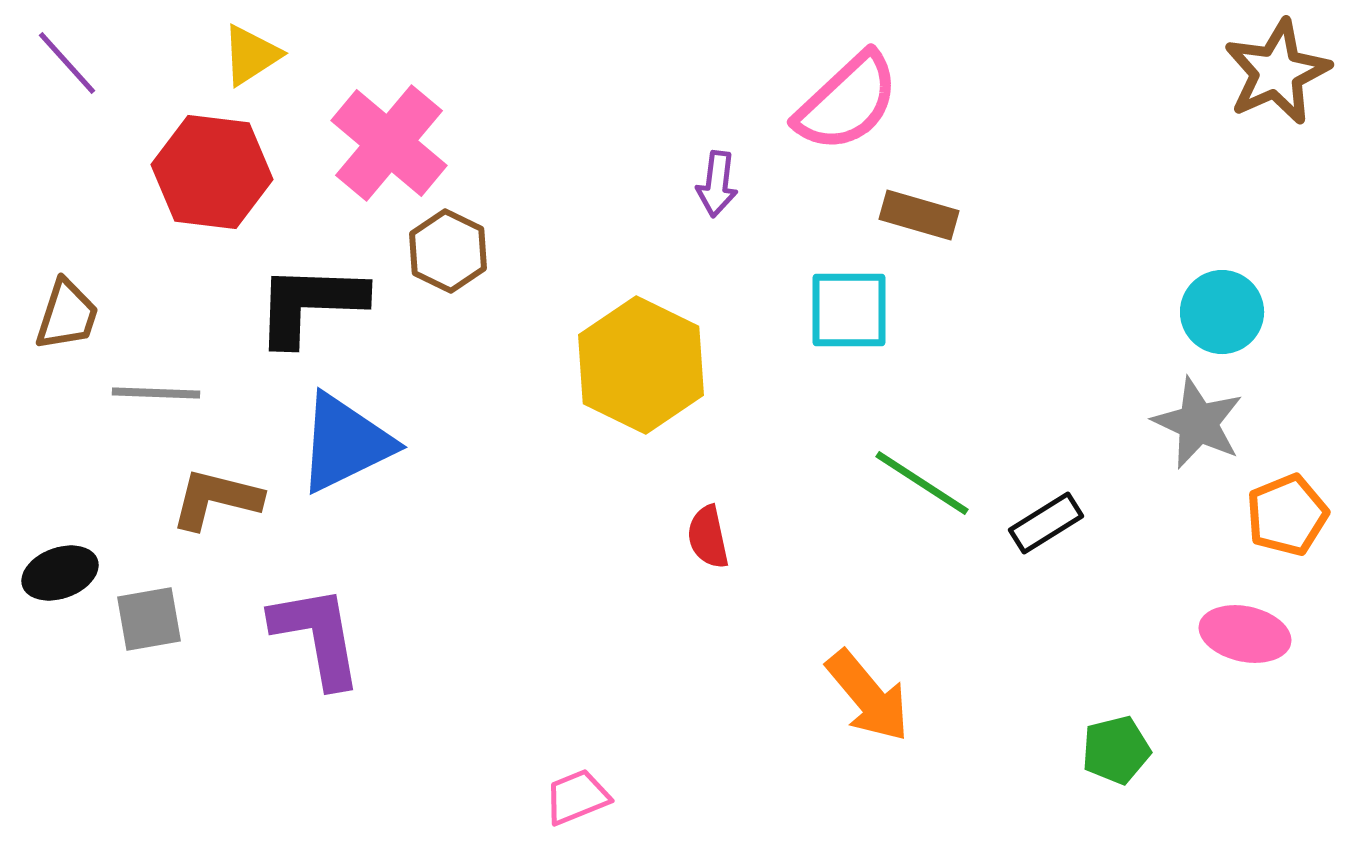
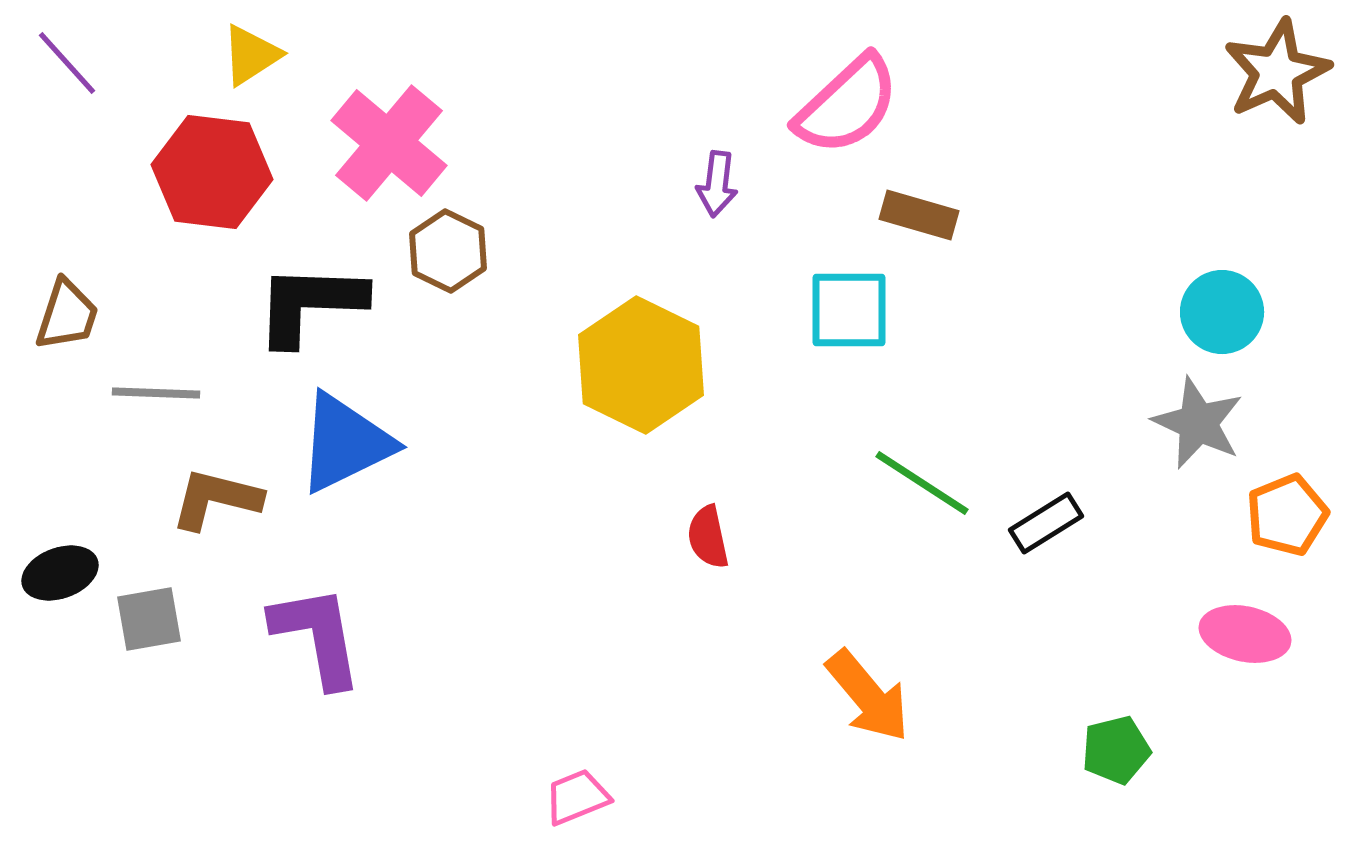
pink semicircle: moved 3 px down
